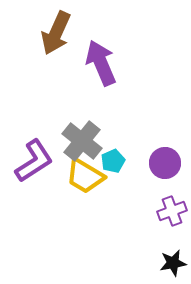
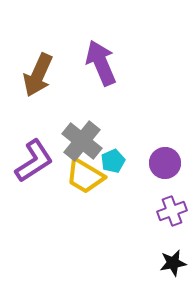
brown arrow: moved 18 px left, 42 px down
